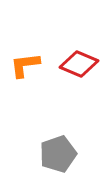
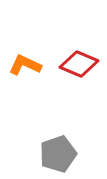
orange L-shape: rotated 32 degrees clockwise
